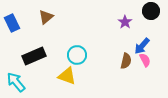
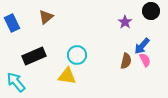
yellow triangle: rotated 12 degrees counterclockwise
